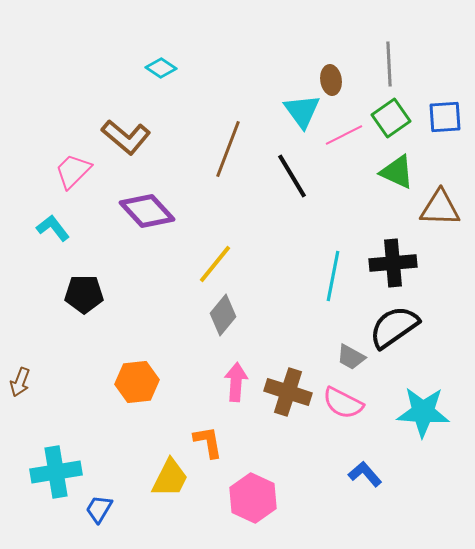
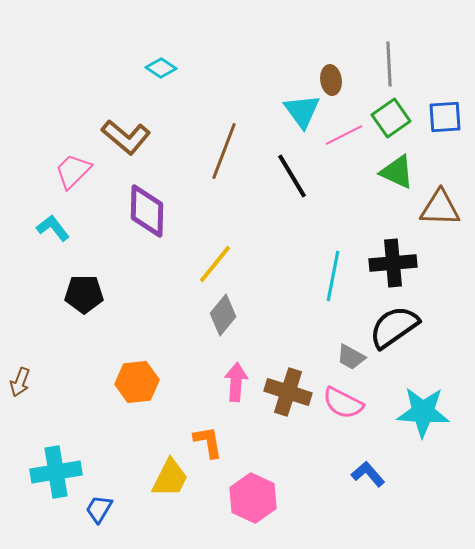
brown line: moved 4 px left, 2 px down
purple diamond: rotated 44 degrees clockwise
blue L-shape: moved 3 px right
